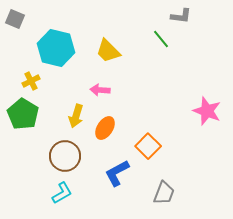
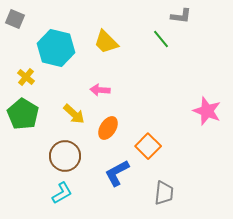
yellow trapezoid: moved 2 px left, 9 px up
yellow cross: moved 5 px left, 4 px up; rotated 24 degrees counterclockwise
yellow arrow: moved 2 px left, 2 px up; rotated 65 degrees counterclockwise
orange ellipse: moved 3 px right
gray trapezoid: rotated 15 degrees counterclockwise
